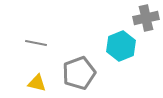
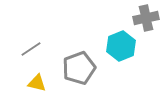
gray line: moved 5 px left, 6 px down; rotated 45 degrees counterclockwise
gray pentagon: moved 5 px up
